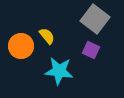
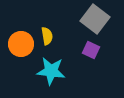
yellow semicircle: rotated 30 degrees clockwise
orange circle: moved 2 px up
cyan star: moved 8 px left
